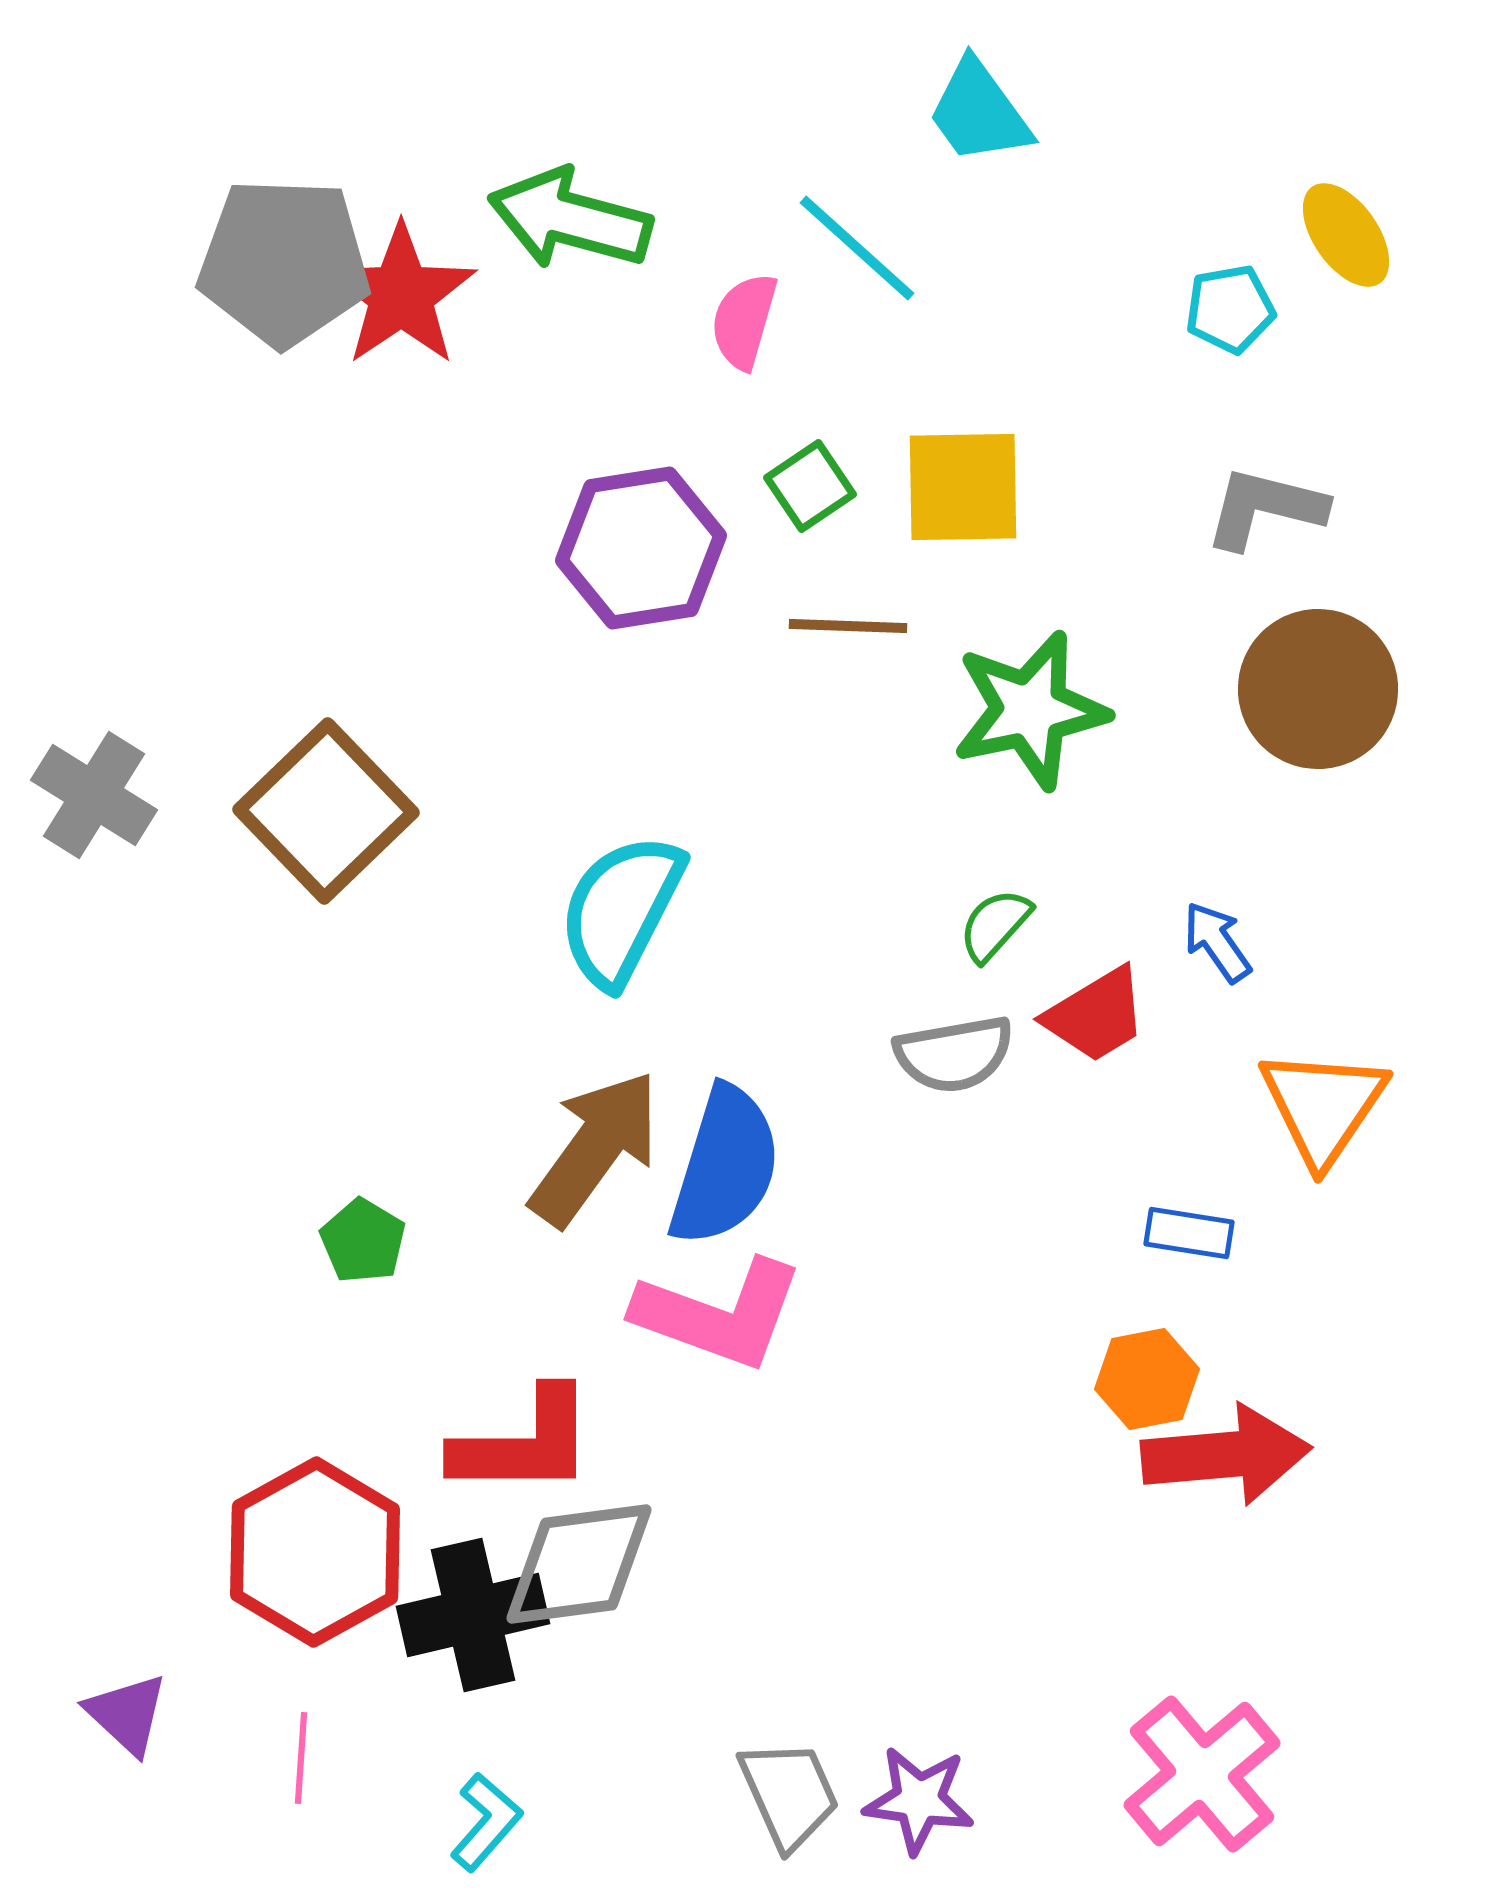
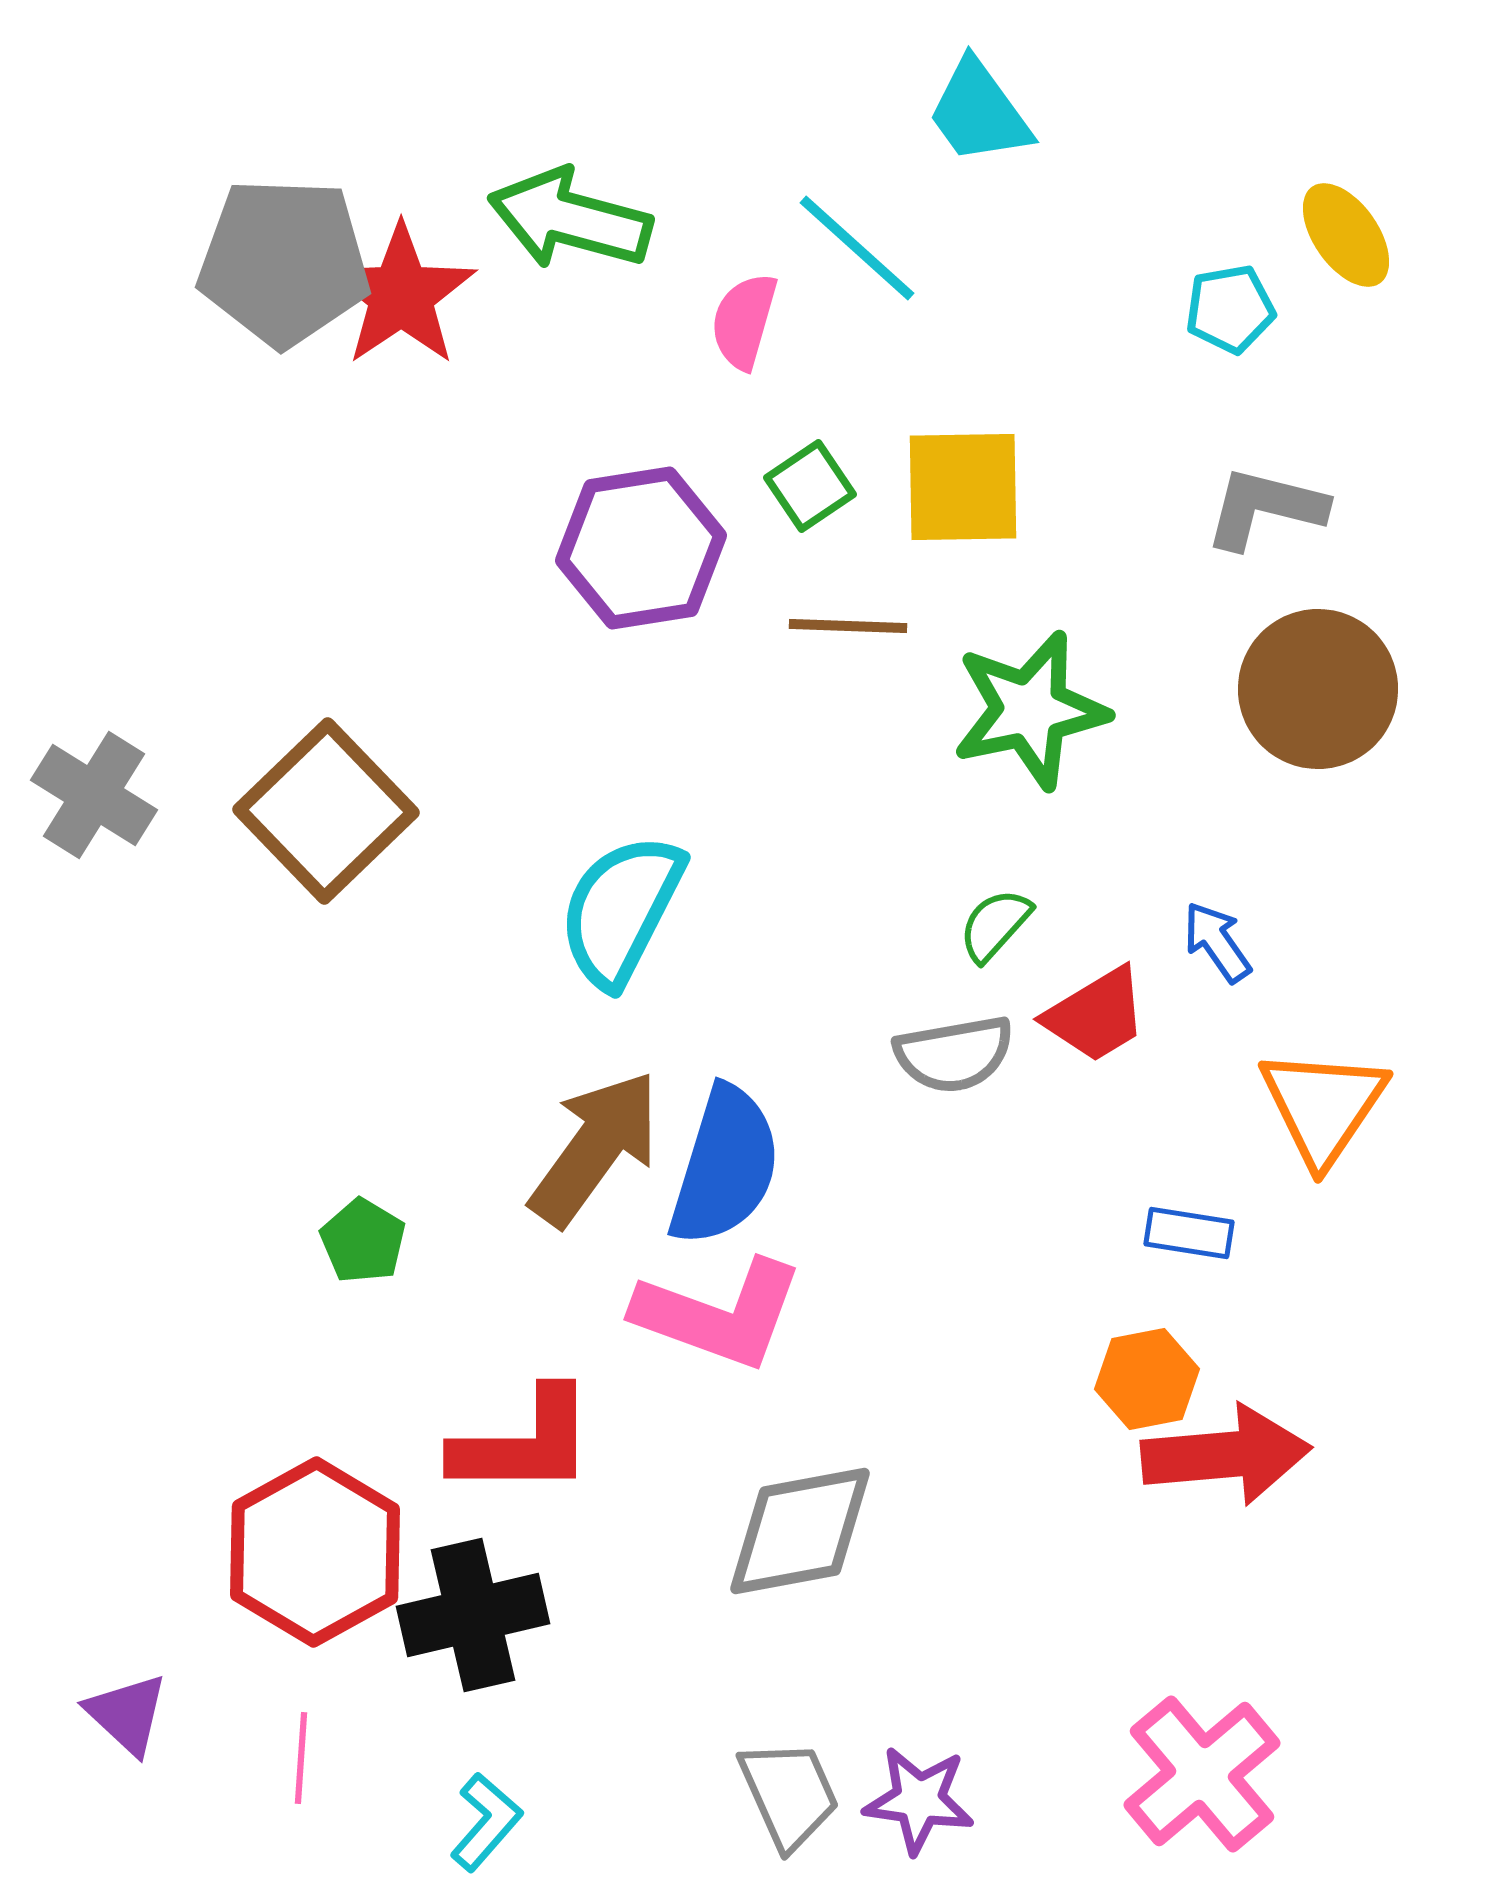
gray diamond: moved 221 px right, 33 px up; rotated 3 degrees counterclockwise
